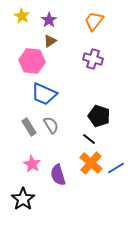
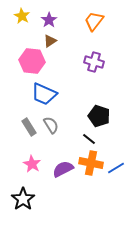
purple cross: moved 1 px right, 3 px down
orange cross: rotated 30 degrees counterclockwise
purple semicircle: moved 5 px right, 6 px up; rotated 80 degrees clockwise
